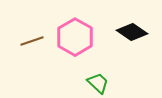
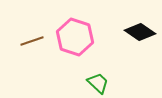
black diamond: moved 8 px right
pink hexagon: rotated 12 degrees counterclockwise
